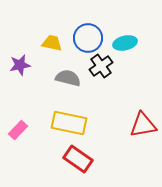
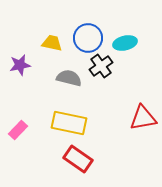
gray semicircle: moved 1 px right
red triangle: moved 7 px up
